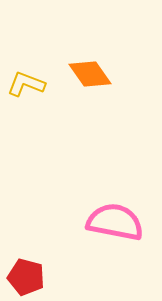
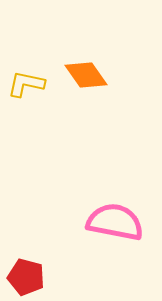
orange diamond: moved 4 px left, 1 px down
yellow L-shape: rotated 9 degrees counterclockwise
